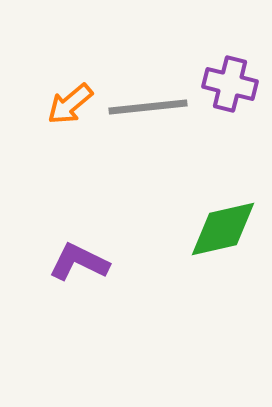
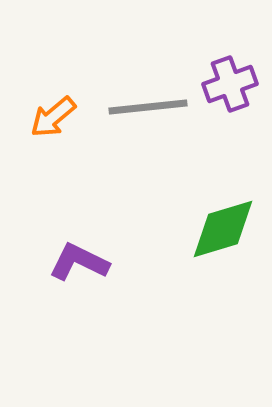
purple cross: rotated 34 degrees counterclockwise
orange arrow: moved 17 px left, 13 px down
green diamond: rotated 4 degrees counterclockwise
